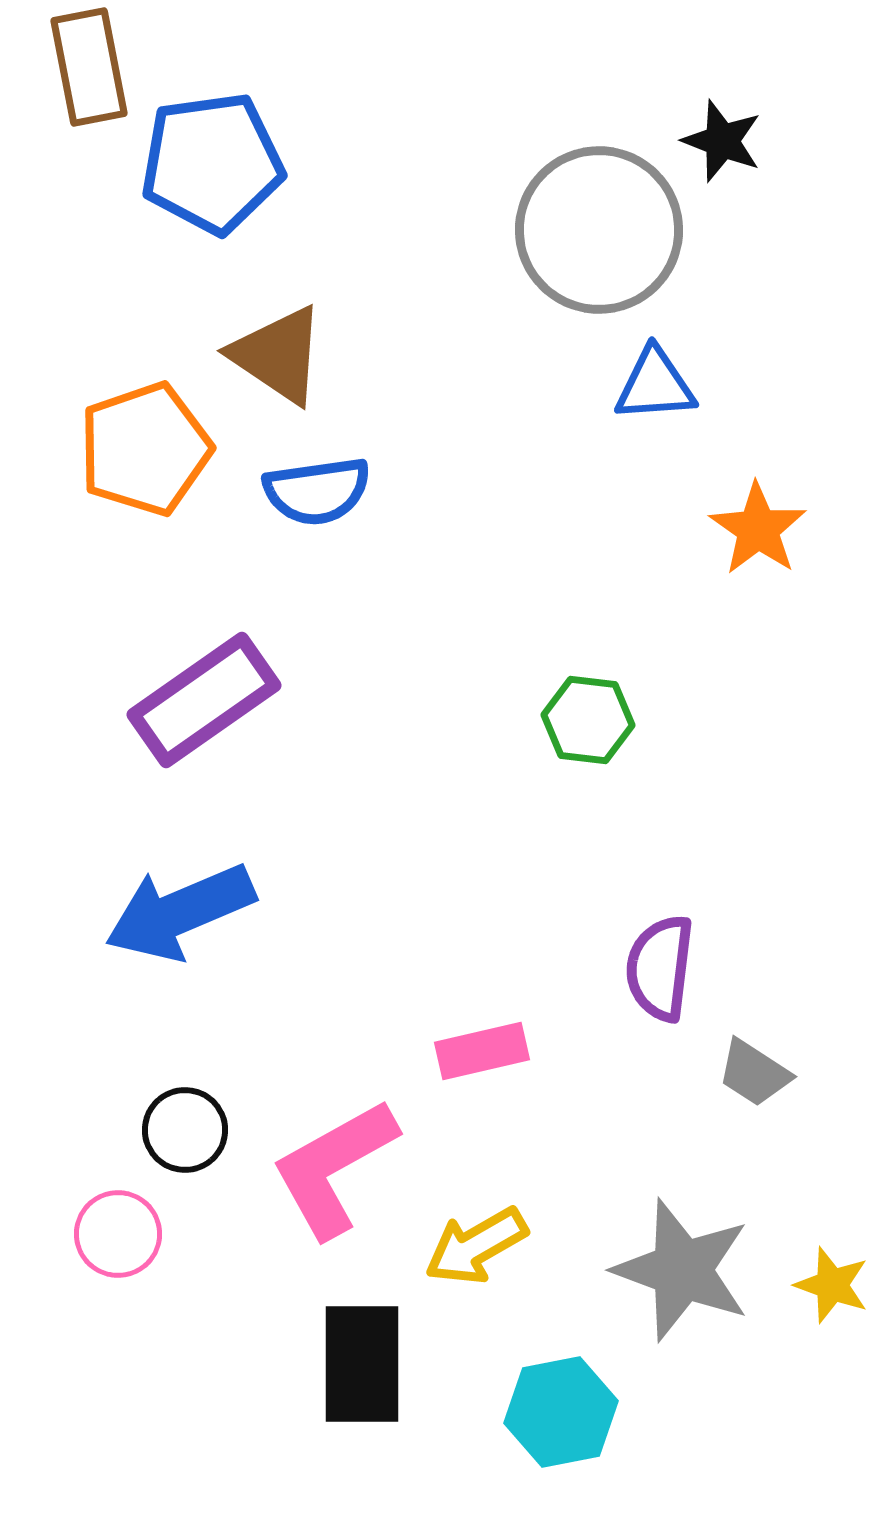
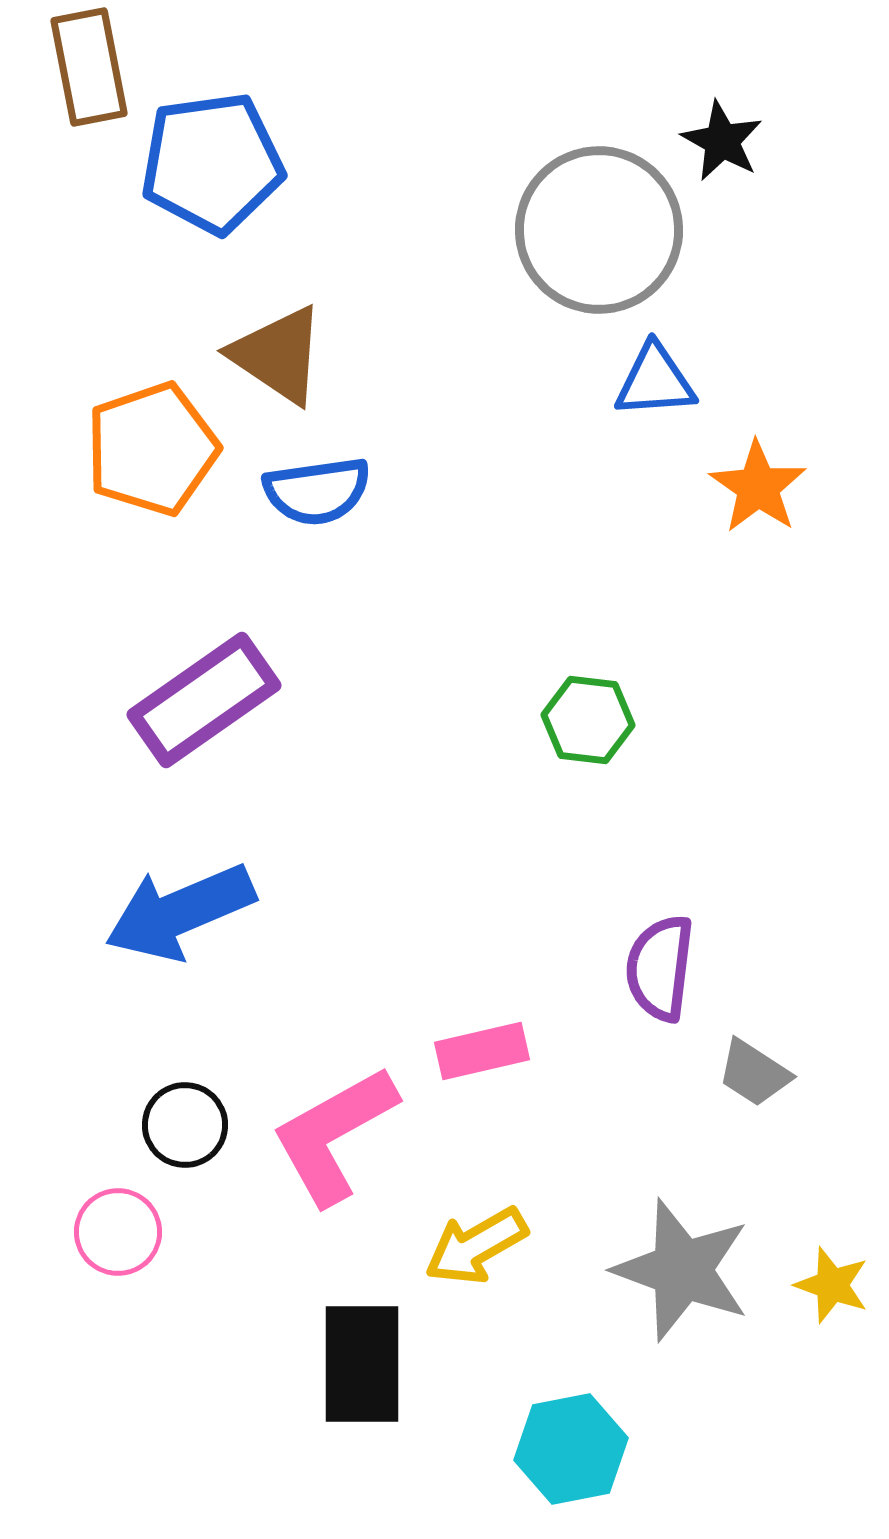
black star: rotated 8 degrees clockwise
blue triangle: moved 4 px up
orange pentagon: moved 7 px right
orange star: moved 42 px up
black circle: moved 5 px up
pink L-shape: moved 33 px up
pink circle: moved 2 px up
cyan hexagon: moved 10 px right, 37 px down
